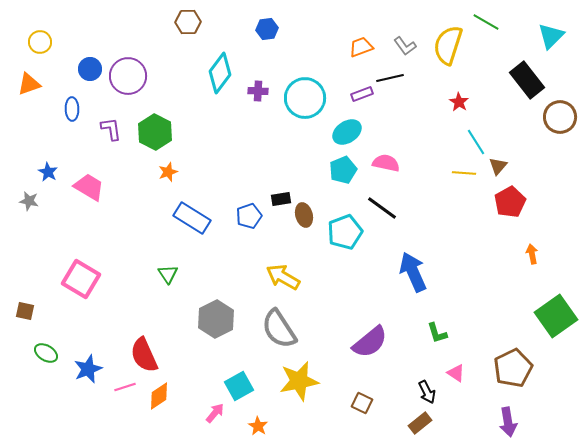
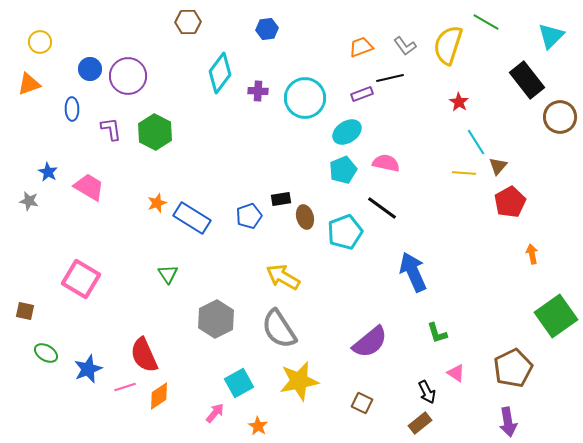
orange star at (168, 172): moved 11 px left, 31 px down
brown ellipse at (304, 215): moved 1 px right, 2 px down
cyan square at (239, 386): moved 3 px up
